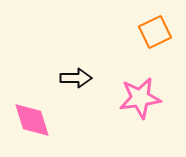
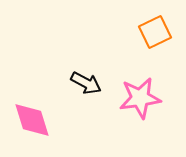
black arrow: moved 10 px right, 5 px down; rotated 28 degrees clockwise
